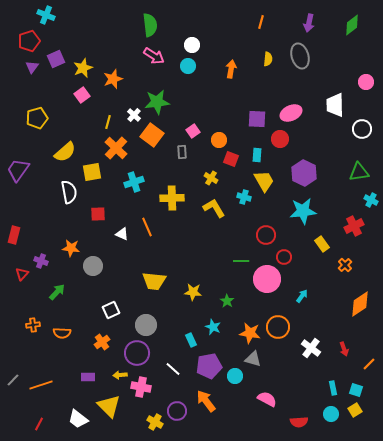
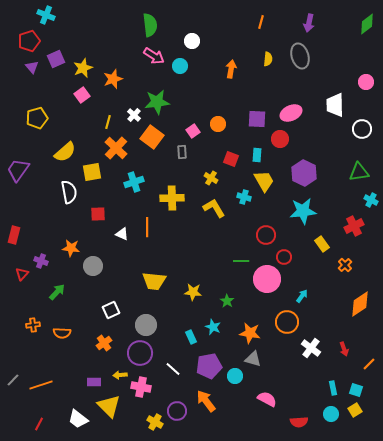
green diamond at (352, 25): moved 15 px right, 1 px up
white circle at (192, 45): moved 4 px up
cyan circle at (188, 66): moved 8 px left
purple triangle at (32, 67): rotated 16 degrees counterclockwise
orange square at (152, 135): moved 2 px down
orange circle at (219, 140): moved 1 px left, 16 px up
orange line at (147, 227): rotated 24 degrees clockwise
orange circle at (278, 327): moved 9 px right, 5 px up
cyan rectangle at (191, 340): moved 3 px up
orange cross at (102, 342): moved 2 px right, 1 px down
purple circle at (137, 353): moved 3 px right
purple rectangle at (88, 377): moved 6 px right, 5 px down
